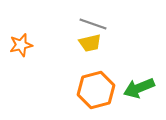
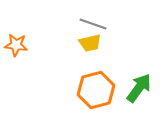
orange star: moved 5 px left; rotated 20 degrees clockwise
green arrow: rotated 148 degrees clockwise
